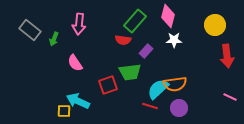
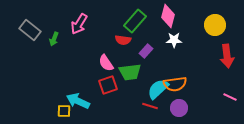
pink arrow: rotated 25 degrees clockwise
pink semicircle: moved 31 px right
